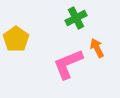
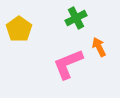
yellow pentagon: moved 3 px right, 10 px up
orange arrow: moved 2 px right, 1 px up
